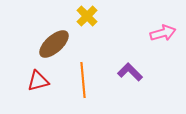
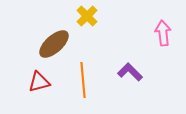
pink arrow: rotated 80 degrees counterclockwise
red triangle: moved 1 px right, 1 px down
